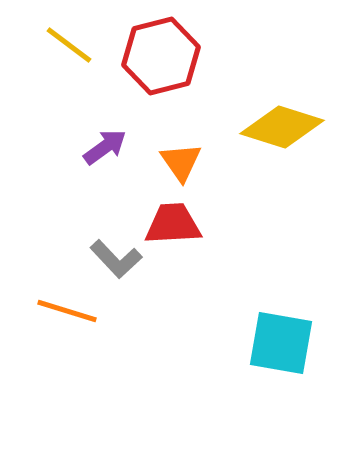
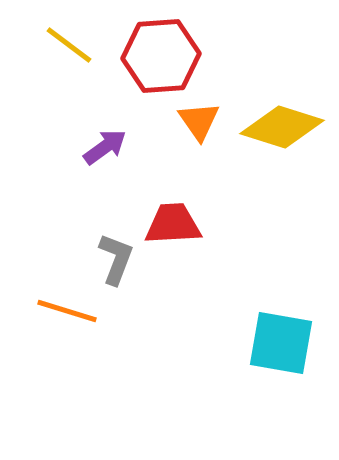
red hexagon: rotated 10 degrees clockwise
orange triangle: moved 18 px right, 41 px up
gray L-shape: rotated 116 degrees counterclockwise
